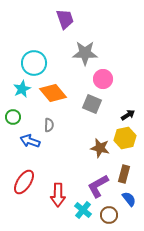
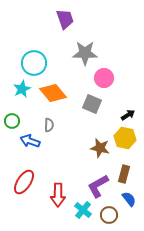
pink circle: moved 1 px right, 1 px up
green circle: moved 1 px left, 4 px down
yellow hexagon: rotated 25 degrees clockwise
